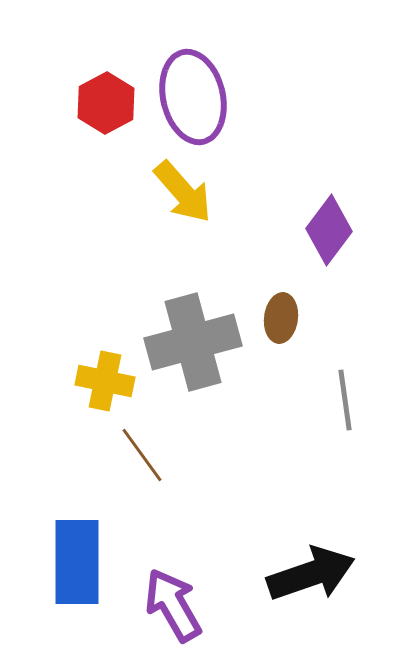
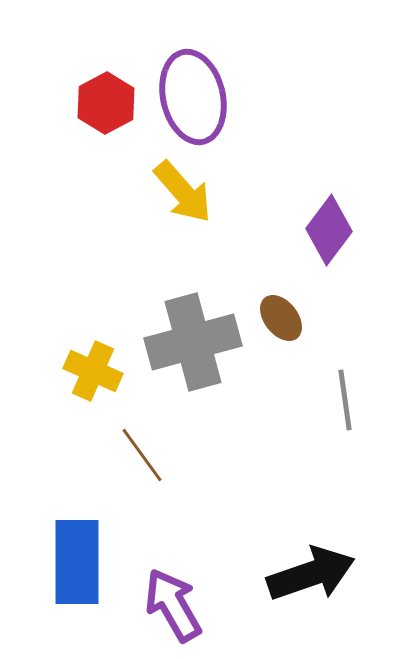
brown ellipse: rotated 45 degrees counterclockwise
yellow cross: moved 12 px left, 10 px up; rotated 12 degrees clockwise
